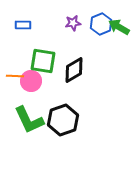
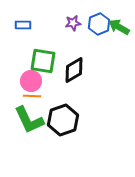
blue hexagon: moved 2 px left
orange line: moved 17 px right, 20 px down
